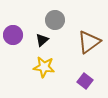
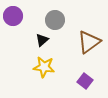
purple circle: moved 19 px up
